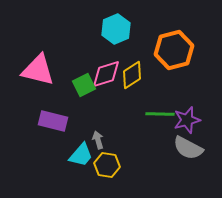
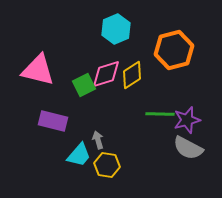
cyan trapezoid: moved 2 px left
